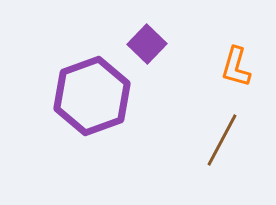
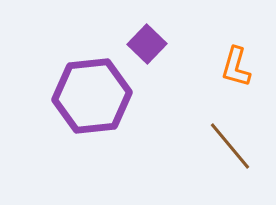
purple hexagon: rotated 14 degrees clockwise
brown line: moved 8 px right, 6 px down; rotated 68 degrees counterclockwise
